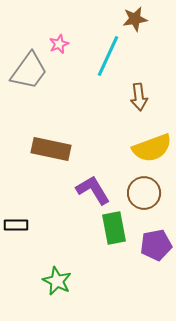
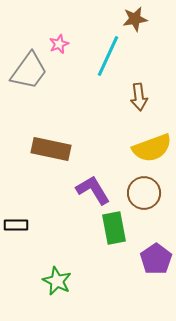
purple pentagon: moved 14 px down; rotated 24 degrees counterclockwise
